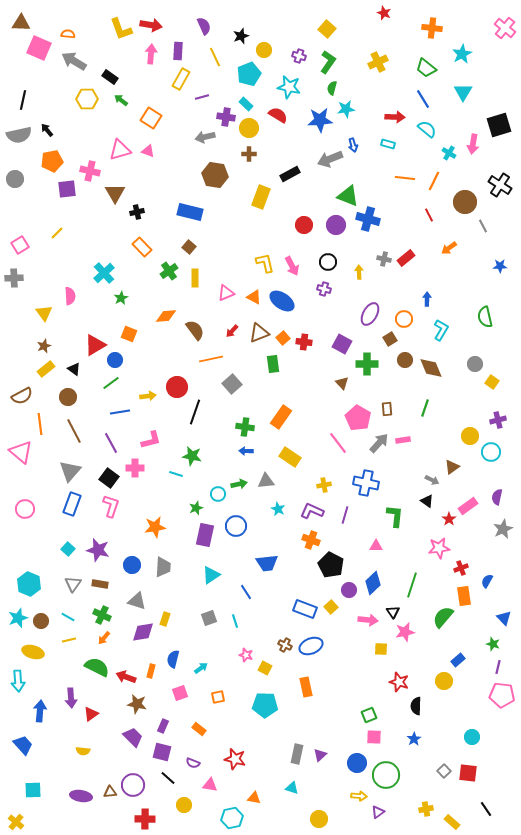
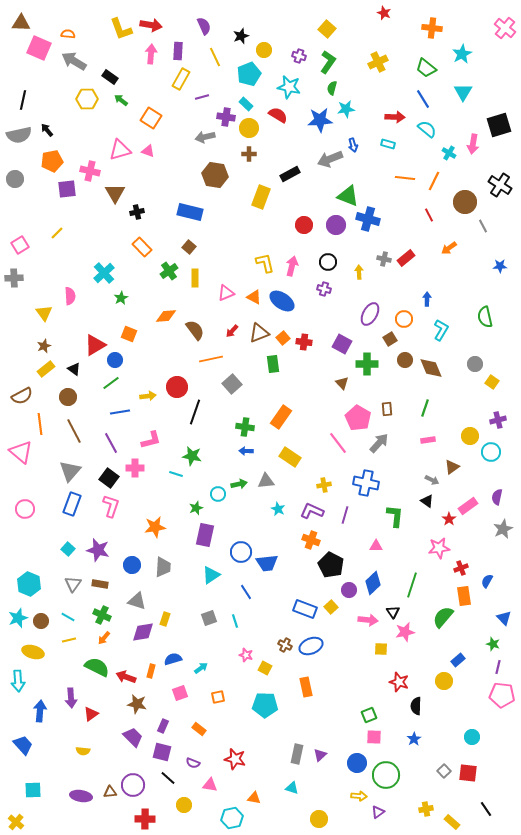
pink arrow at (292, 266): rotated 138 degrees counterclockwise
pink rectangle at (403, 440): moved 25 px right
blue circle at (236, 526): moved 5 px right, 26 px down
blue semicircle at (173, 659): rotated 60 degrees clockwise
